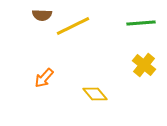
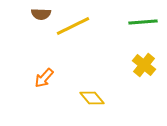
brown semicircle: moved 1 px left, 1 px up
green line: moved 2 px right, 1 px up
yellow diamond: moved 3 px left, 4 px down
